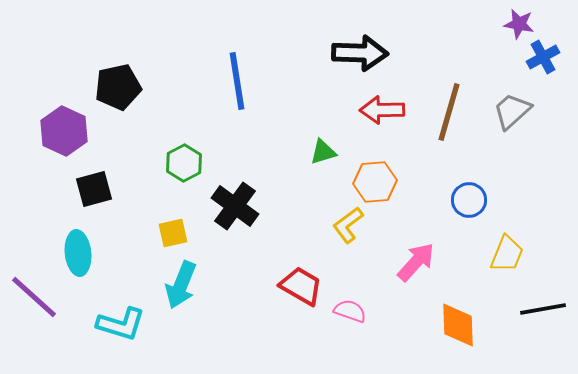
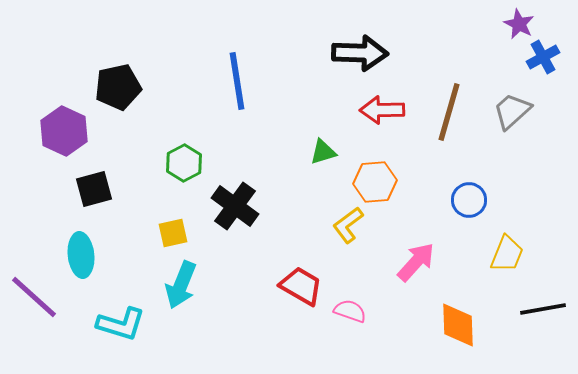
purple star: rotated 16 degrees clockwise
cyan ellipse: moved 3 px right, 2 px down
